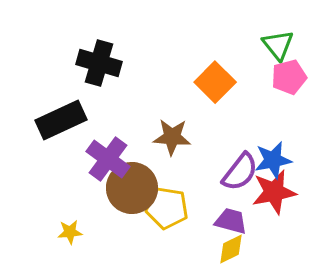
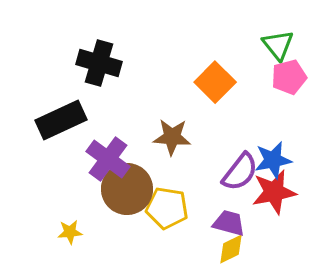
brown circle: moved 5 px left, 1 px down
purple trapezoid: moved 2 px left, 2 px down
